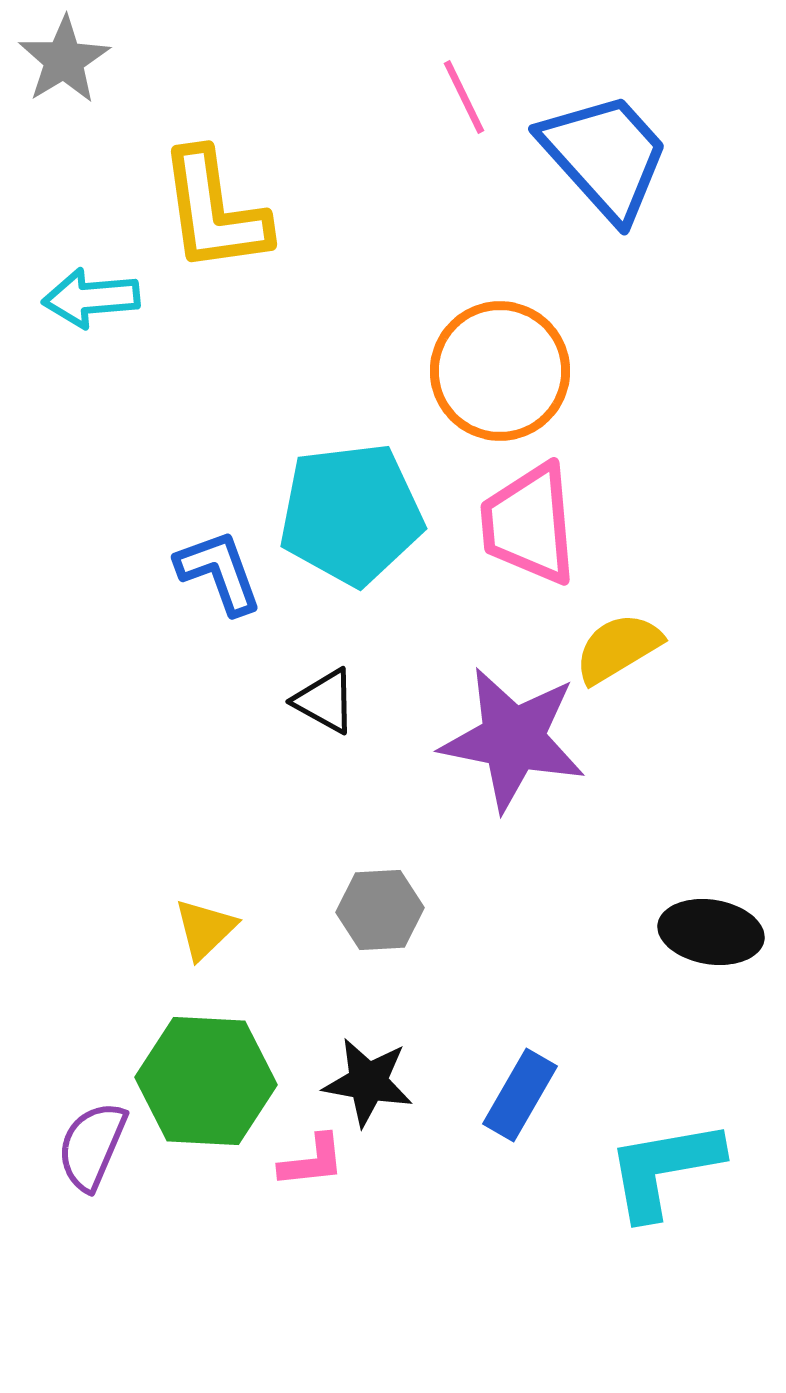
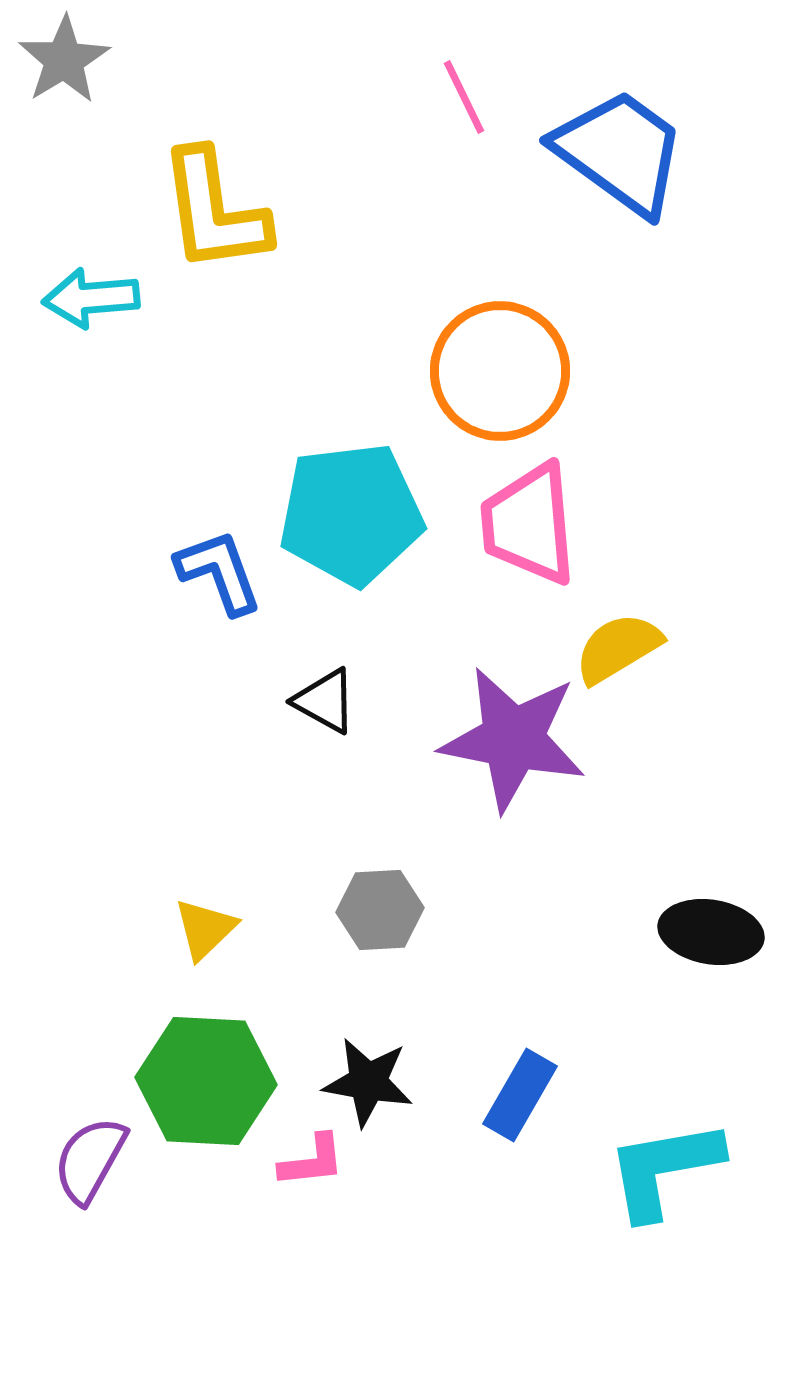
blue trapezoid: moved 15 px right, 4 px up; rotated 12 degrees counterclockwise
purple semicircle: moved 2 px left, 14 px down; rotated 6 degrees clockwise
